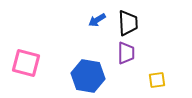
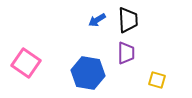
black trapezoid: moved 3 px up
pink square: rotated 20 degrees clockwise
blue hexagon: moved 3 px up
yellow square: rotated 24 degrees clockwise
